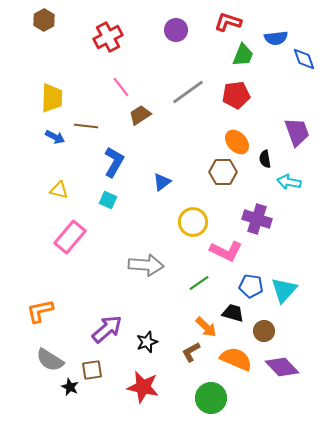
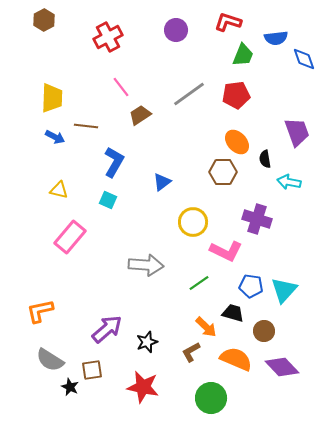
gray line at (188, 92): moved 1 px right, 2 px down
